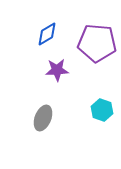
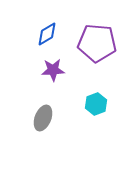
purple star: moved 4 px left
cyan hexagon: moved 6 px left, 6 px up; rotated 20 degrees clockwise
